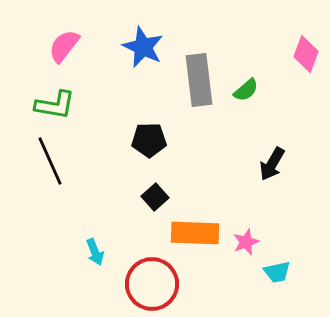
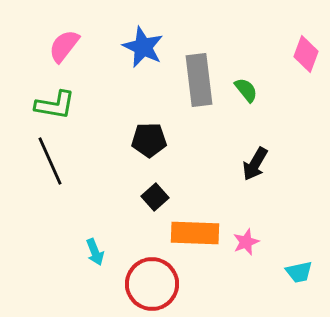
green semicircle: rotated 88 degrees counterclockwise
black arrow: moved 17 px left
cyan trapezoid: moved 22 px right
